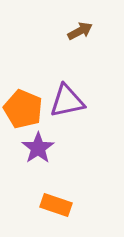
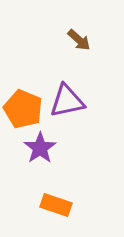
brown arrow: moved 1 px left, 9 px down; rotated 70 degrees clockwise
purple star: moved 2 px right
